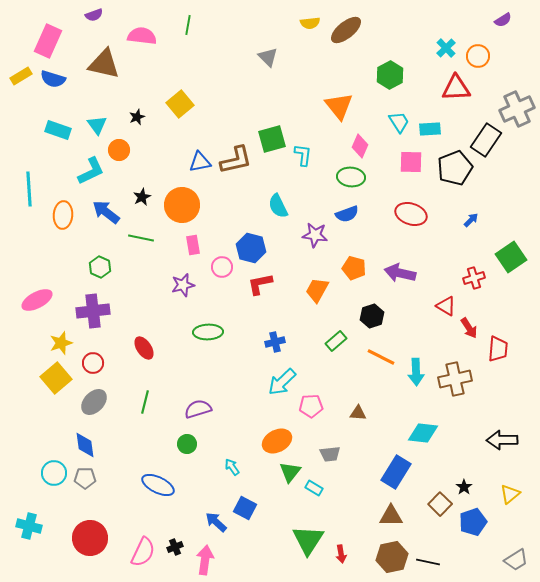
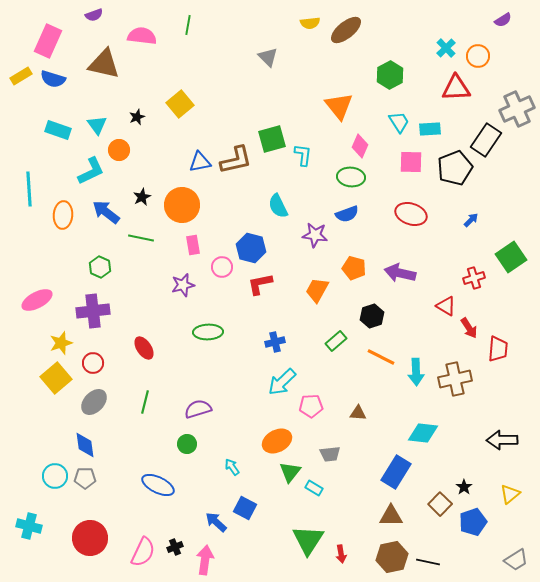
cyan circle at (54, 473): moved 1 px right, 3 px down
